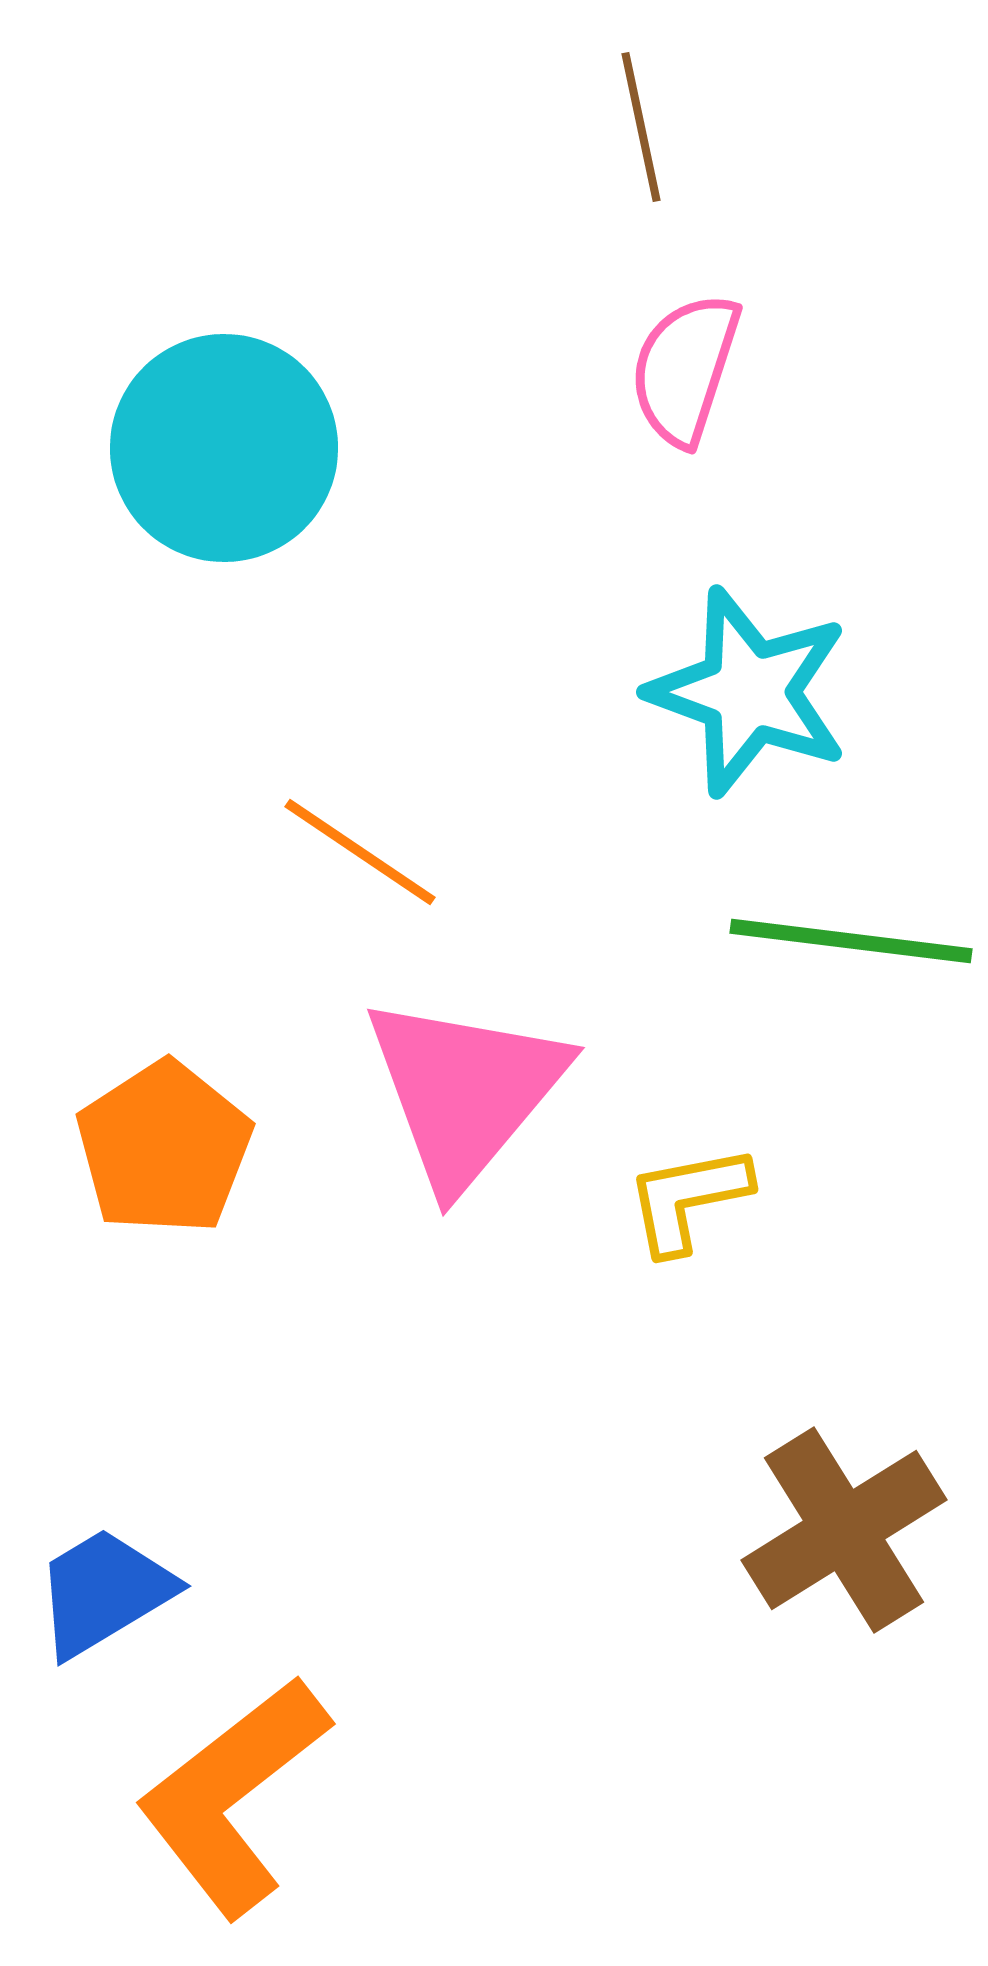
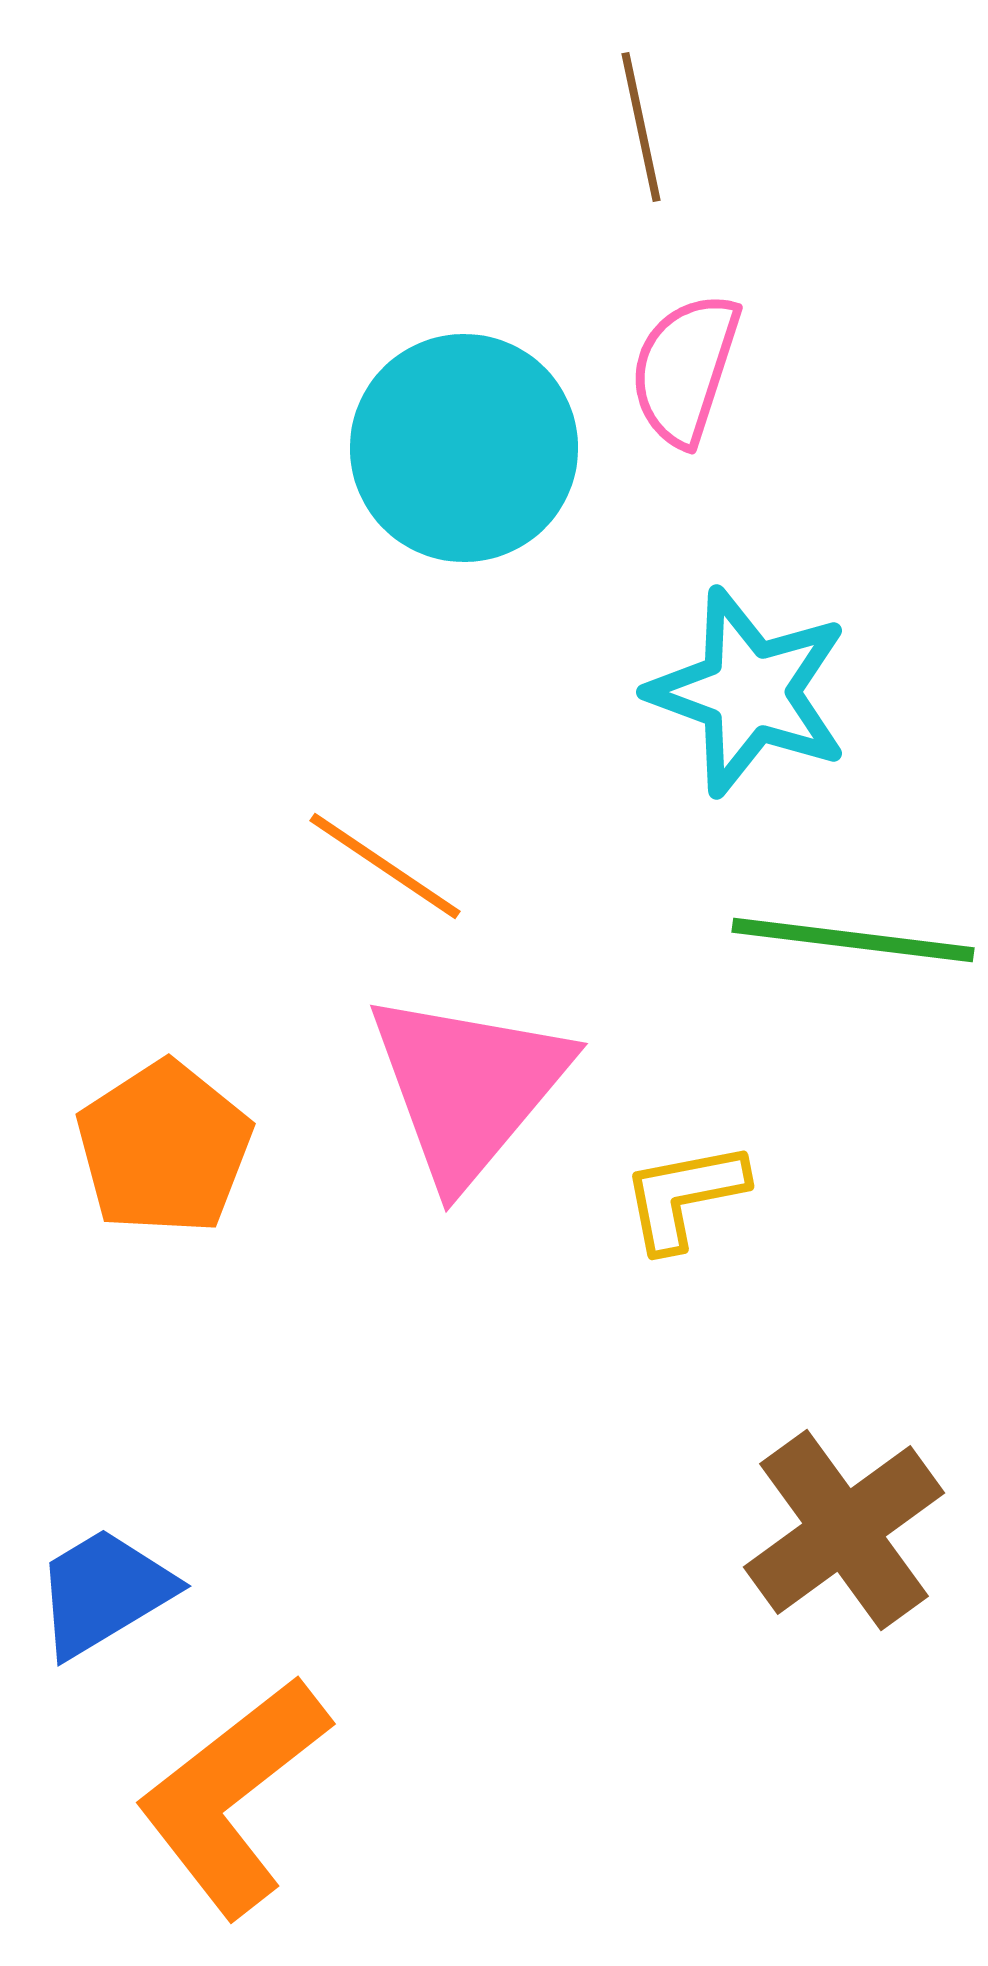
cyan circle: moved 240 px right
orange line: moved 25 px right, 14 px down
green line: moved 2 px right, 1 px up
pink triangle: moved 3 px right, 4 px up
yellow L-shape: moved 4 px left, 3 px up
brown cross: rotated 4 degrees counterclockwise
